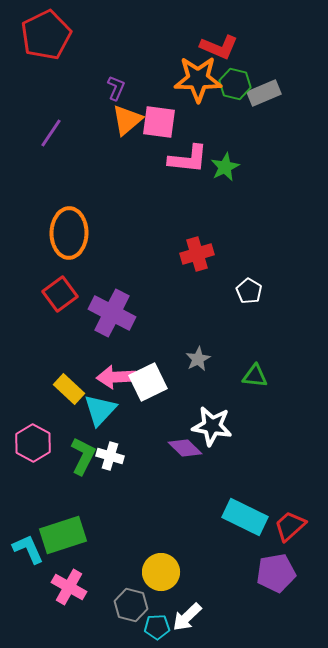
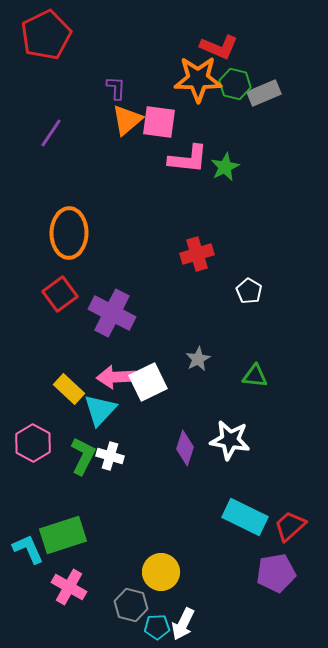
purple L-shape: rotated 20 degrees counterclockwise
white star: moved 18 px right, 14 px down
purple diamond: rotated 64 degrees clockwise
white arrow: moved 4 px left, 7 px down; rotated 20 degrees counterclockwise
